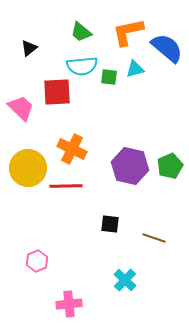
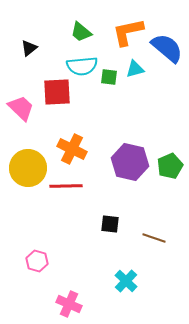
purple hexagon: moved 4 px up
pink hexagon: rotated 20 degrees counterclockwise
cyan cross: moved 1 px right, 1 px down
pink cross: rotated 30 degrees clockwise
